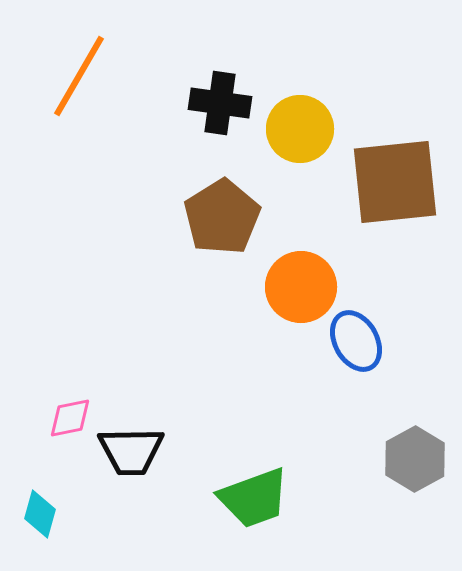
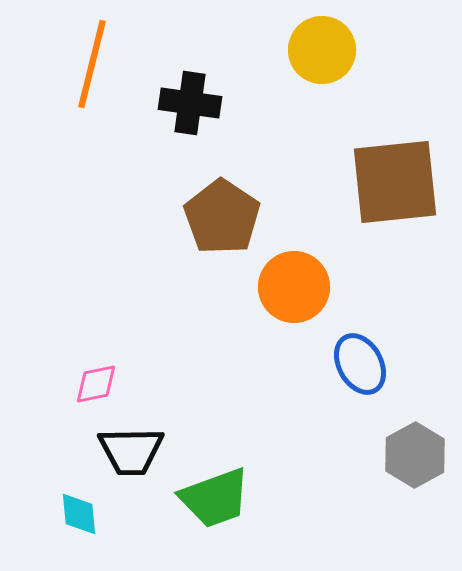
orange line: moved 13 px right, 12 px up; rotated 16 degrees counterclockwise
black cross: moved 30 px left
yellow circle: moved 22 px right, 79 px up
brown pentagon: rotated 6 degrees counterclockwise
orange circle: moved 7 px left
blue ellipse: moved 4 px right, 23 px down
pink diamond: moved 26 px right, 34 px up
gray hexagon: moved 4 px up
green trapezoid: moved 39 px left
cyan diamond: moved 39 px right; rotated 21 degrees counterclockwise
